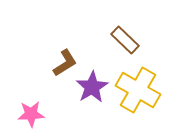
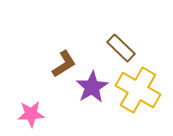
brown rectangle: moved 4 px left, 8 px down
brown L-shape: moved 1 px left, 1 px down
